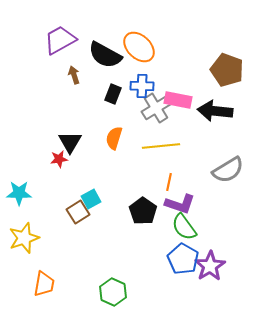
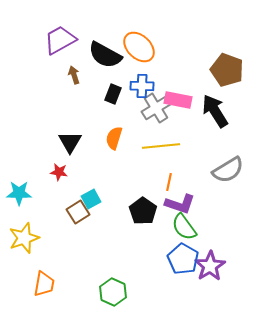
black arrow: rotated 52 degrees clockwise
red star: moved 13 px down; rotated 18 degrees clockwise
